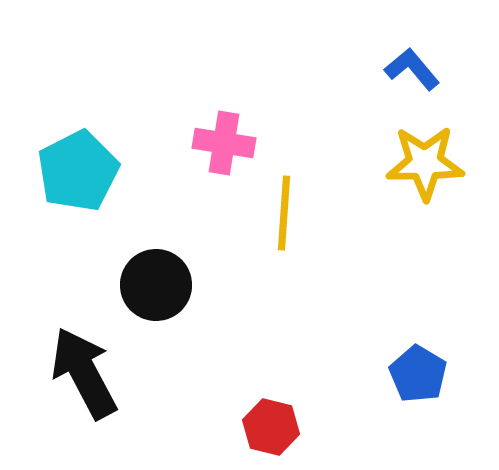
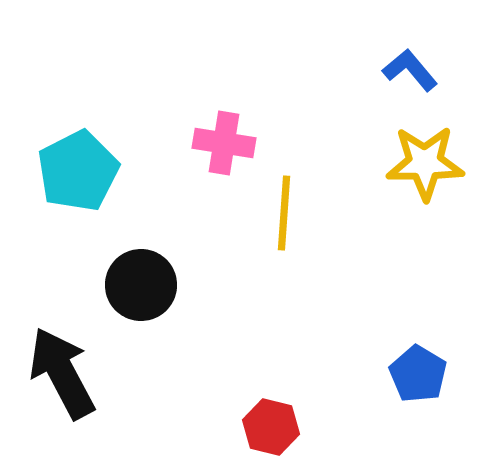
blue L-shape: moved 2 px left, 1 px down
black circle: moved 15 px left
black arrow: moved 22 px left
